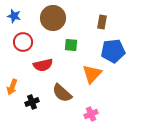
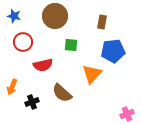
brown circle: moved 2 px right, 2 px up
pink cross: moved 36 px right
